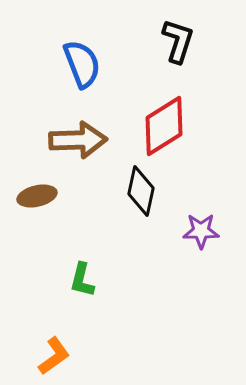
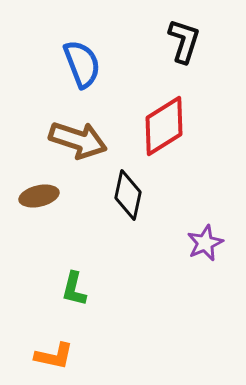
black L-shape: moved 6 px right
brown arrow: rotated 20 degrees clockwise
black diamond: moved 13 px left, 4 px down
brown ellipse: moved 2 px right
purple star: moved 4 px right, 12 px down; rotated 24 degrees counterclockwise
green L-shape: moved 8 px left, 9 px down
orange L-shape: rotated 48 degrees clockwise
